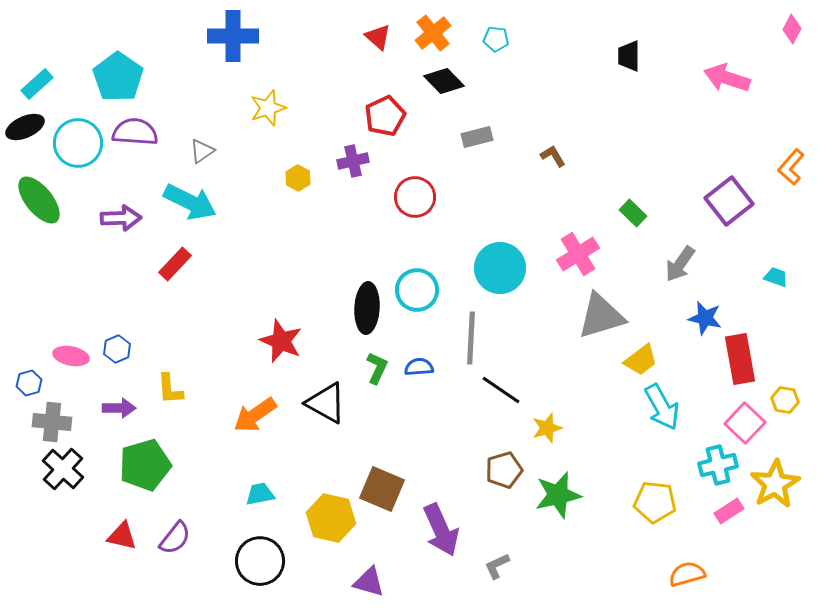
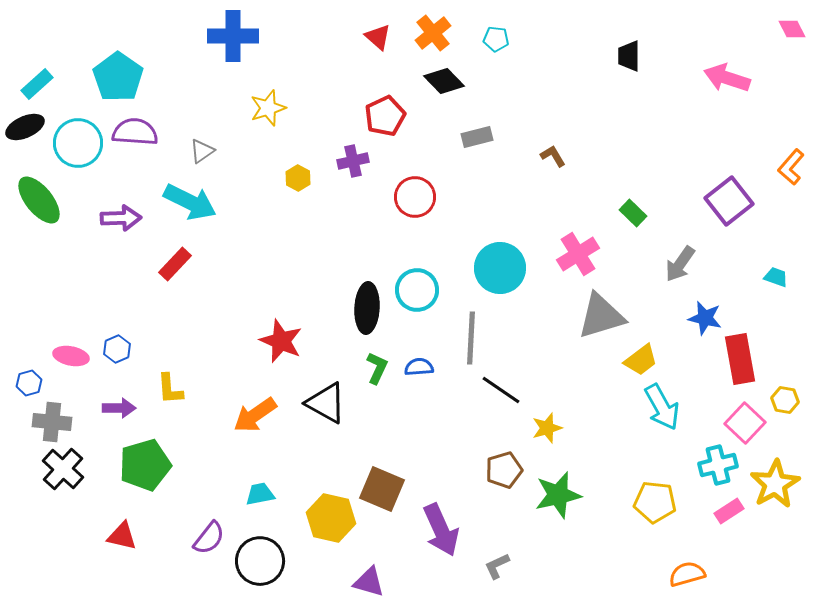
pink diamond at (792, 29): rotated 56 degrees counterclockwise
purple semicircle at (175, 538): moved 34 px right
